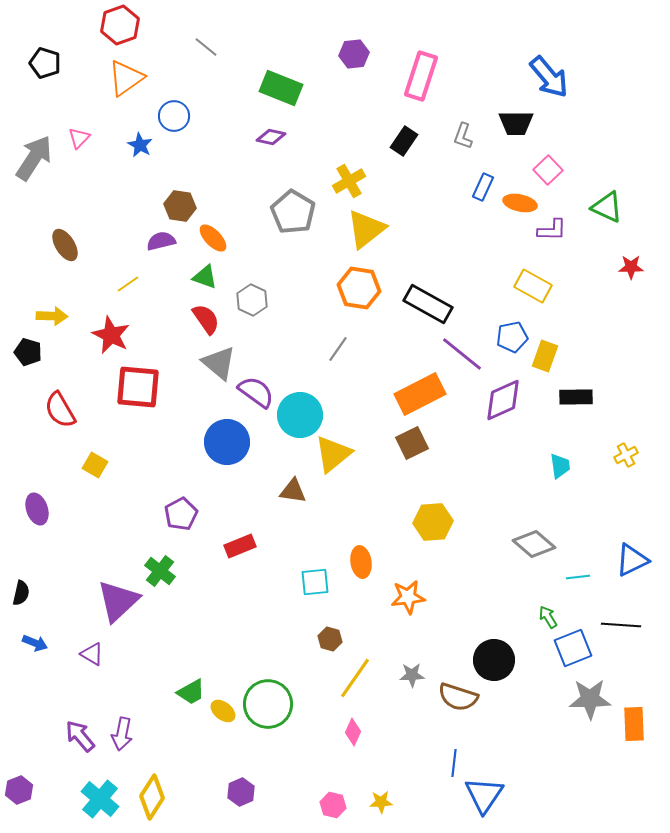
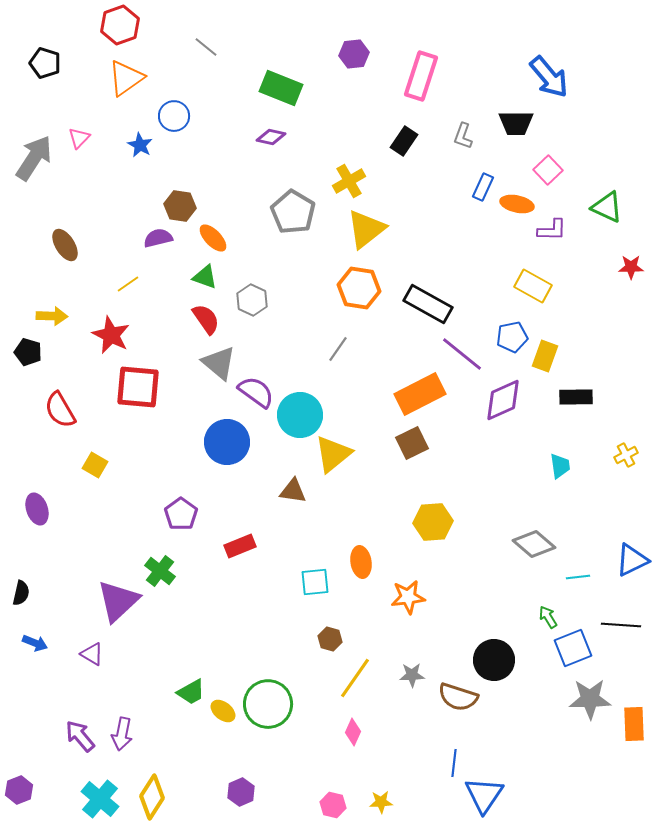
orange ellipse at (520, 203): moved 3 px left, 1 px down
purple semicircle at (161, 241): moved 3 px left, 3 px up
purple pentagon at (181, 514): rotated 8 degrees counterclockwise
